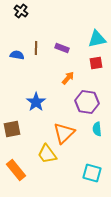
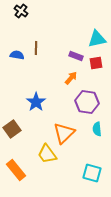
purple rectangle: moved 14 px right, 8 px down
orange arrow: moved 3 px right
brown square: rotated 24 degrees counterclockwise
